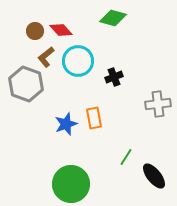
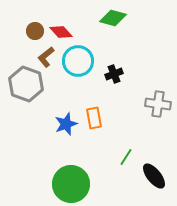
red diamond: moved 2 px down
black cross: moved 3 px up
gray cross: rotated 15 degrees clockwise
